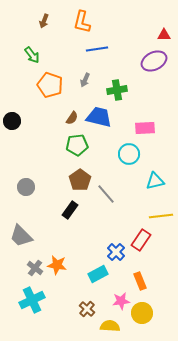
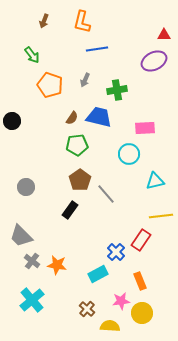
gray cross: moved 3 px left, 7 px up
cyan cross: rotated 15 degrees counterclockwise
